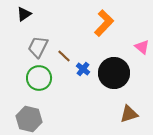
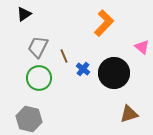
brown line: rotated 24 degrees clockwise
